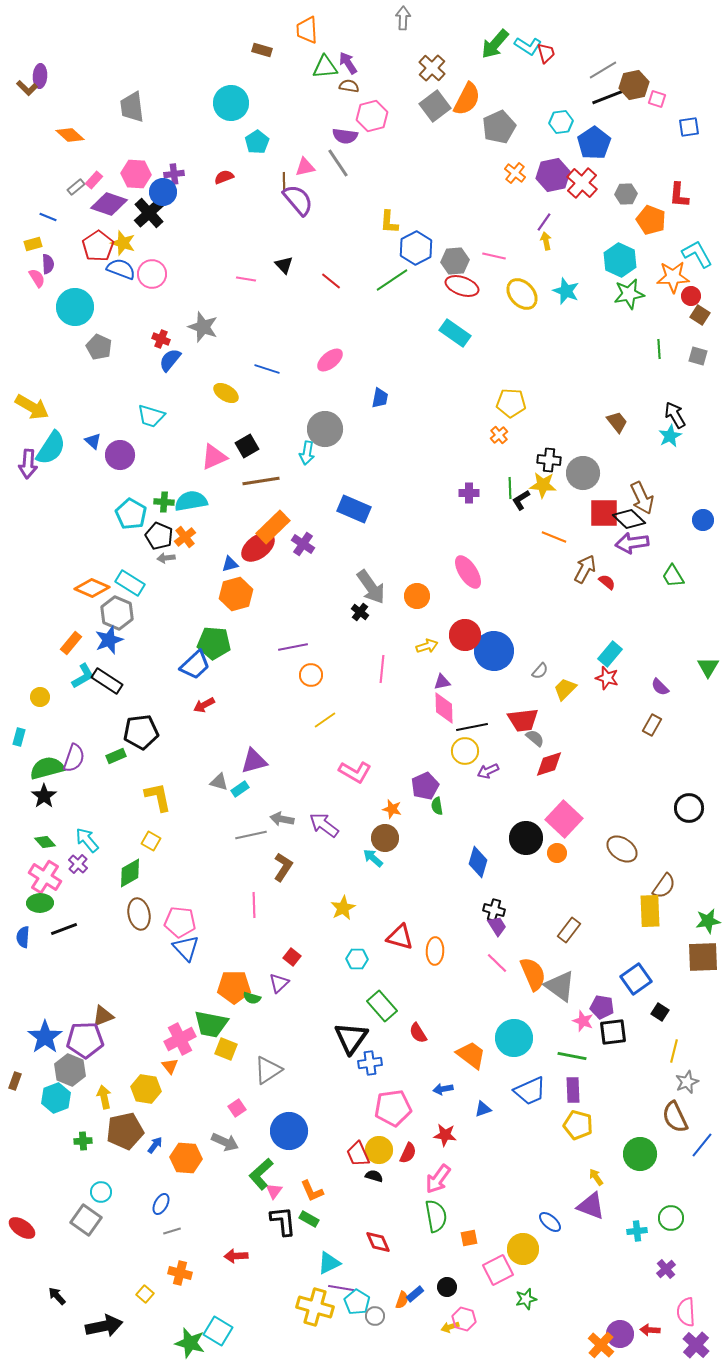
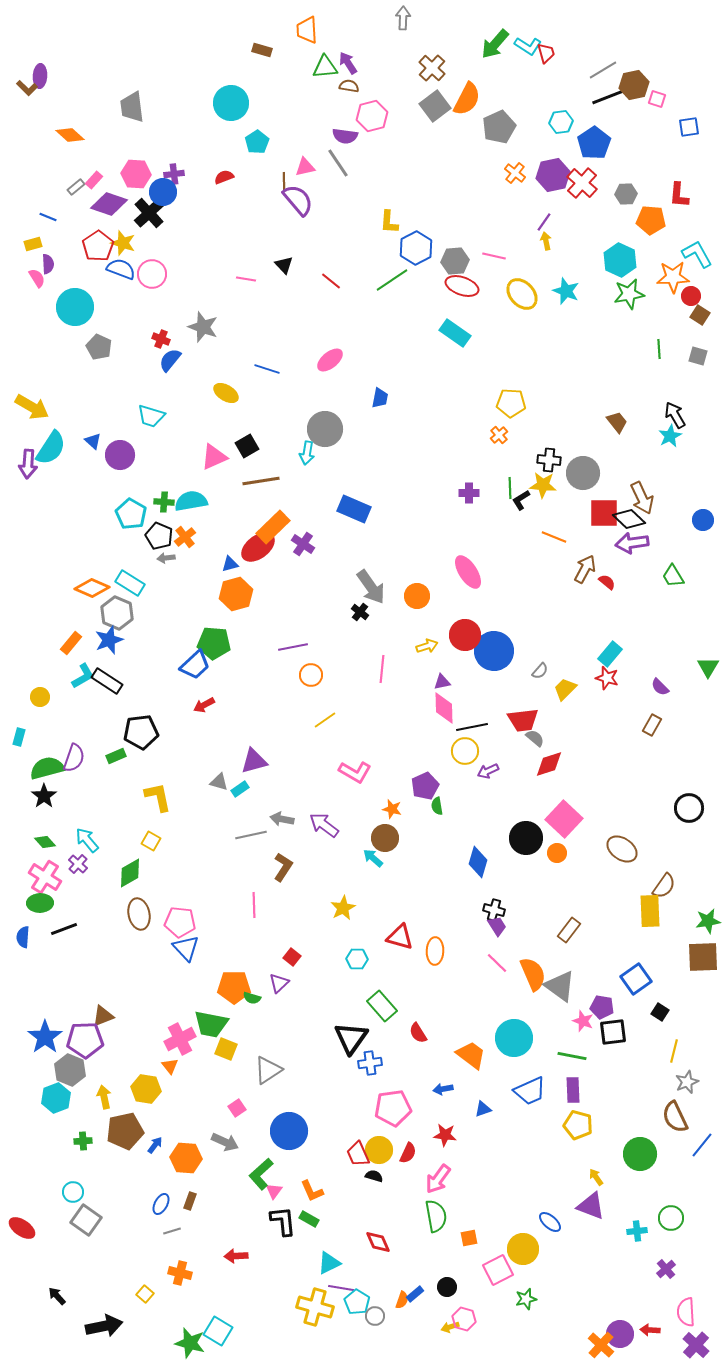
orange pentagon at (651, 220): rotated 16 degrees counterclockwise
brown rectangle at (15, 1081): moved 175 px right, 120 px down
cyan circle at (101, 1192): moved 28 px left
